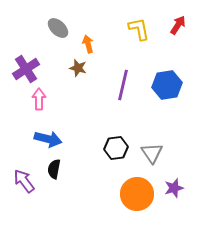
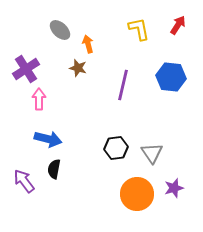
gray ellipse: moved 2 px right, 2 px down
blue hexagon: moved 4 px right, 8 px up; rotated 16 degrees clockwise
